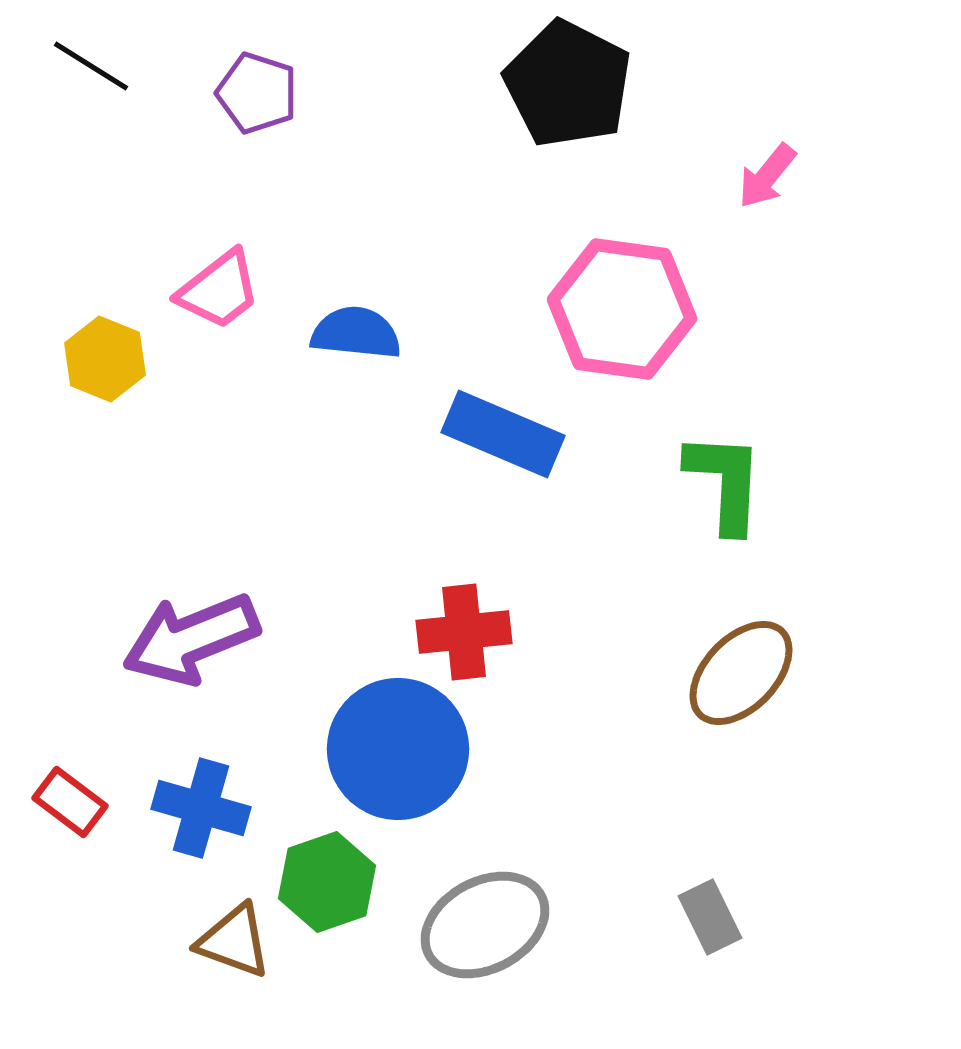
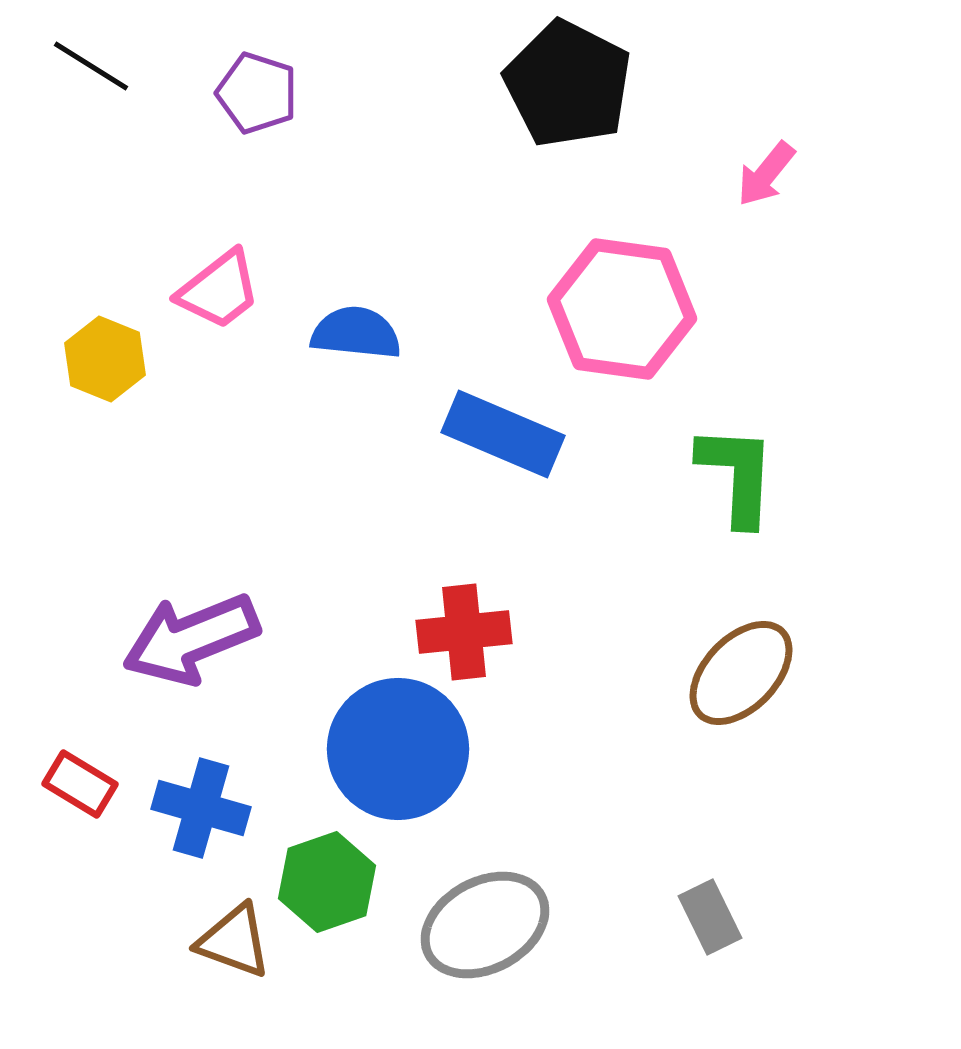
pink arrow: moved 1 px left, 2 px up
green L-shape: moved 12 px right, 7 px up
red rectangle: moved 10 px right, 18 px up; rotated 6 degrees counterclockwise
